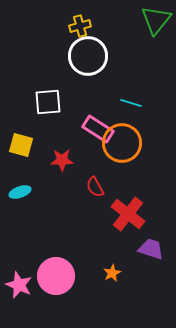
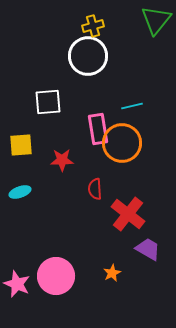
yellow cross: moved 13 px right
cyan line: moved 1 px right, 3 px down; rotated 30 degrees counterclockwise
pink rectangle: rotated 48 degrees clockwise
yellow square: rotated 20 degrees counterclockwise
red semicircle: moved 2 px down; rotated 25 degrees clockwise
purple trapezoid: moved 3 px left; rotated 12 degrees clockwise
pink star: moved 2 px left, 1 px up
